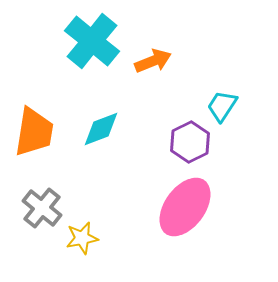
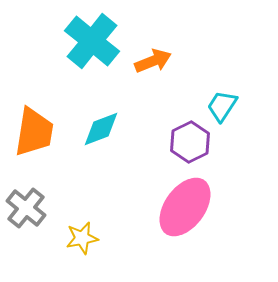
gray cross: moved 16 px left
